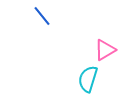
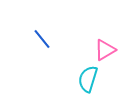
blue line: moved 23 px down
